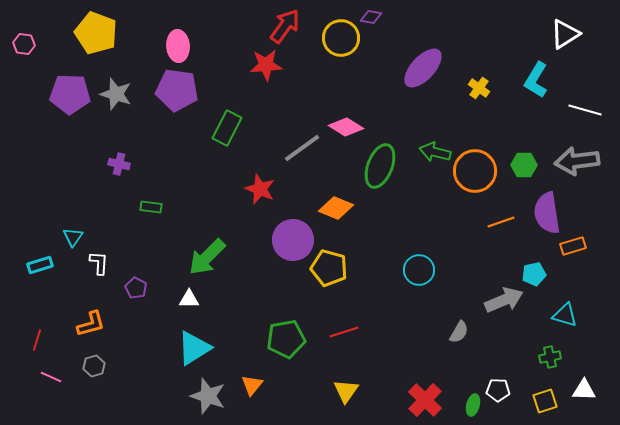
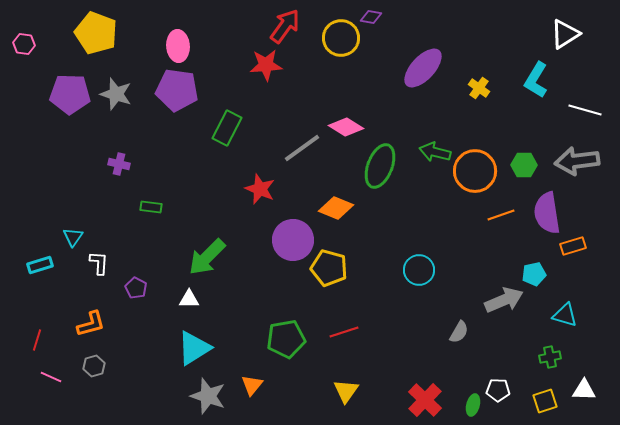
orange line at (501, 222): moved 7 px up
